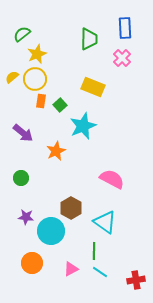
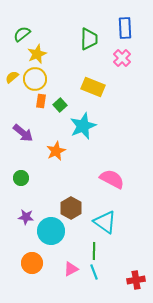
cyan line: moved 6 px left; rotated 35 degrees clockwise
